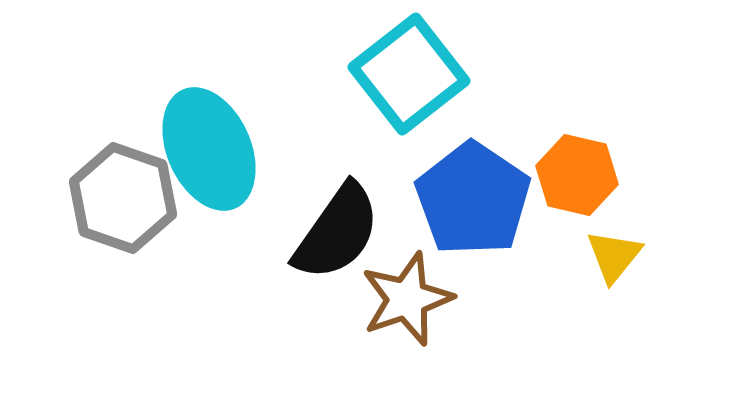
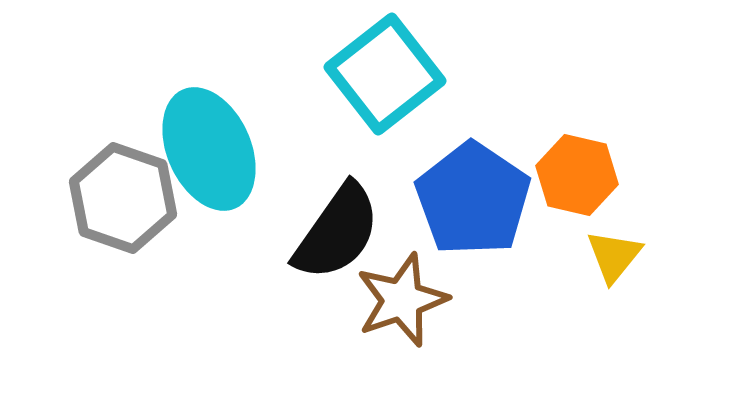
cyan square: moved 24 px left
brown star: moved 5 px left, 1 px down
